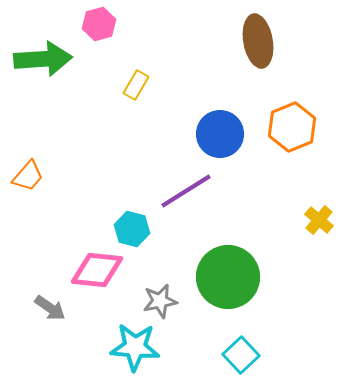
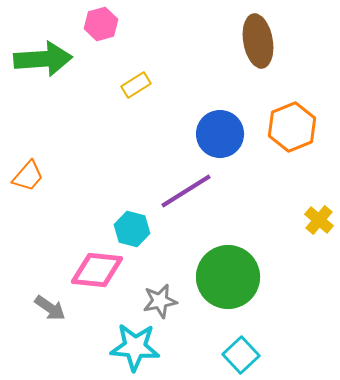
pink hexagon: moved 2 px right
yellow rectangle: rotated 28 degrees clockwise
